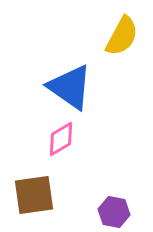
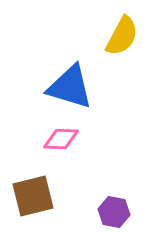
blue triangle: rotated 18 degrees counterclockwise
pink diamond: rotated 33 degrees clockwise
brown square: moved 1 px left, 1 px down; rotated 6 degrees counterclockwise
